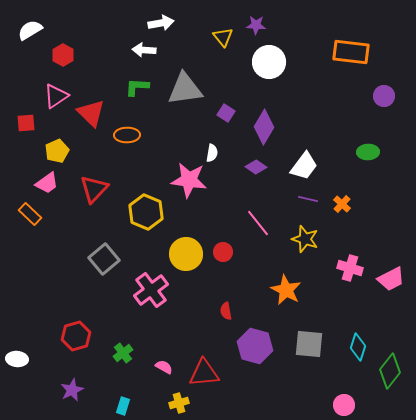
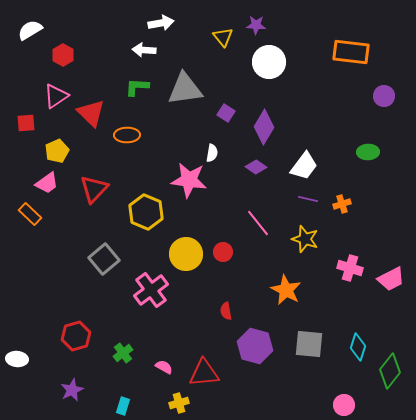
orange cross at (342, 204): rotated 30 degrees clockwise
